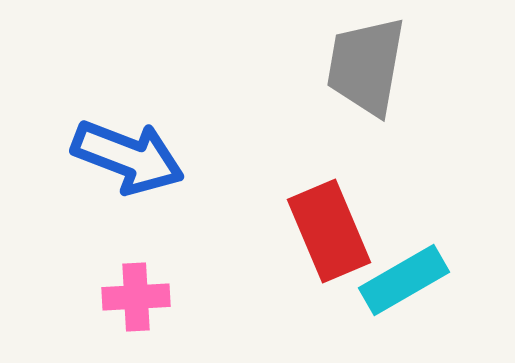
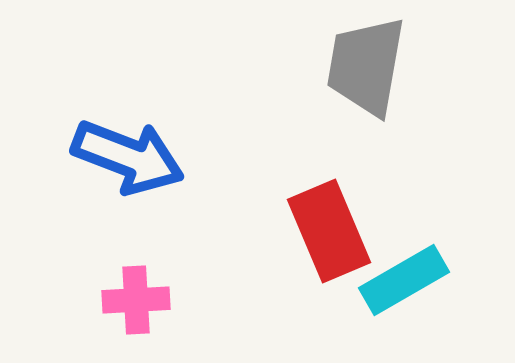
pink cross: moved 3 px down
